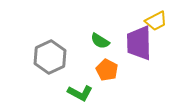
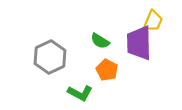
yellow trapezoid: moved 3 px left; rotated 40 degrees counterclockwise
